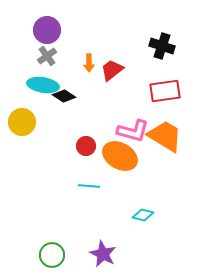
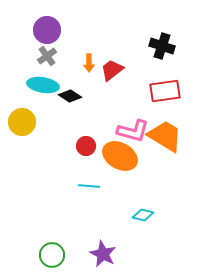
black diamond: moved 6 px right
